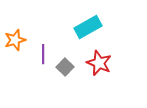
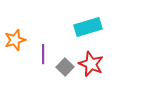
cyan rectangle: rotated 12 degrees clockwise
red star: moved 8 px left, 1 px down
